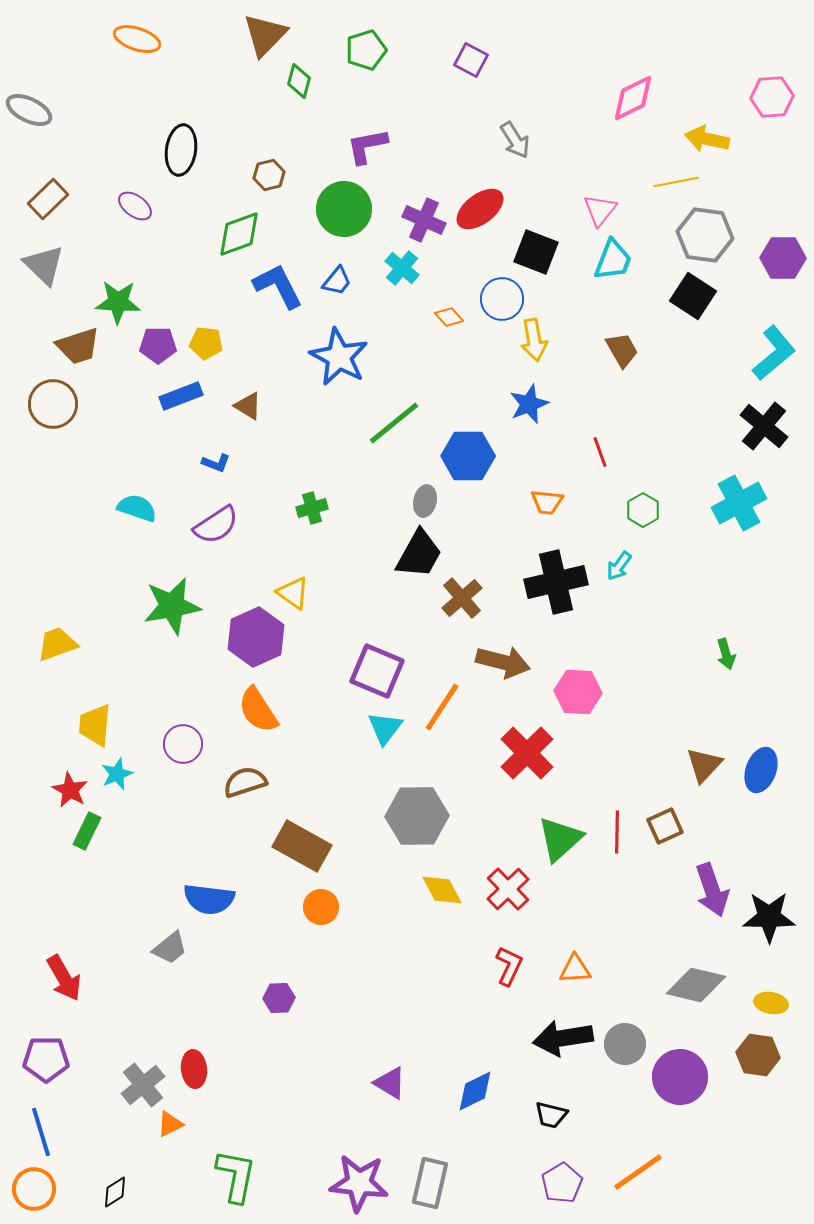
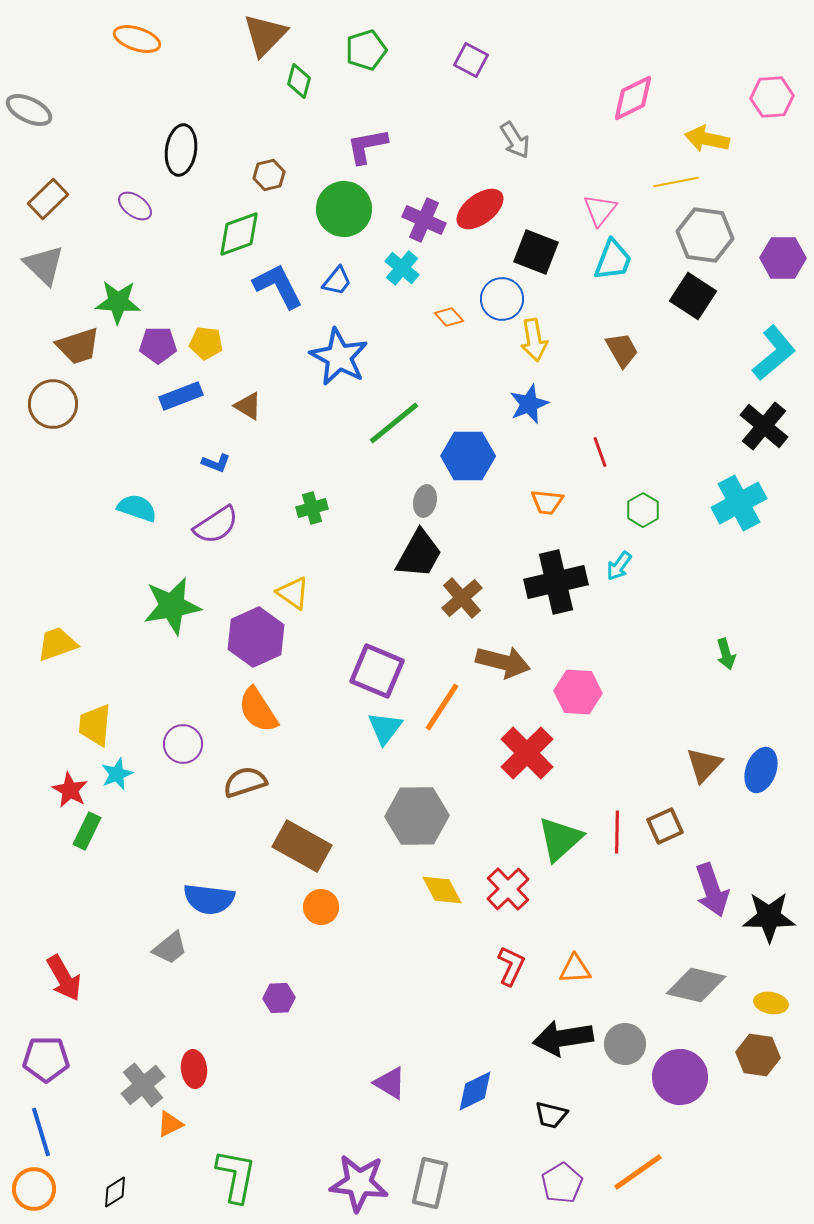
red L-shape at (509, 966): moved 2 px right
